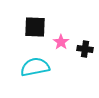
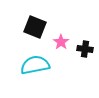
black square: rotated 20 degrees clockwise
cyan semicircle: moved 2 px up
